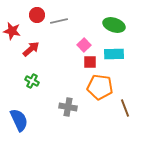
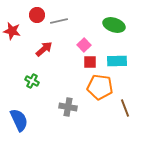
red arrow: moved 13 px right
cyan rectangle: moved 3 px right, 7 px down
